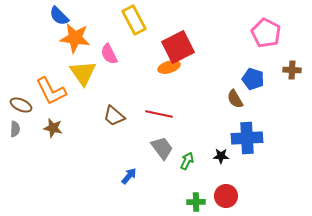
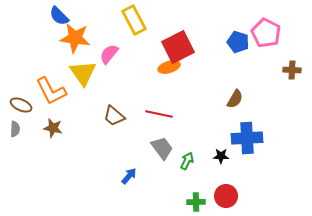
pink semicircle: rotated 65 degrees clockwise
blue pentagon: moved 15 px left, 37 px up
brown semicircle: rotated 120 degrees counterclockwise
